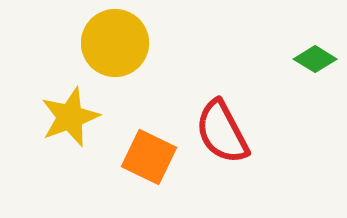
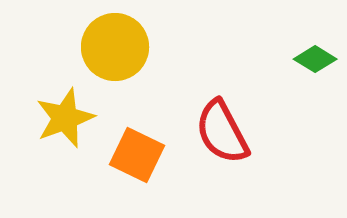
yellow circle: moved 4 px down
yellow star: moved 5 px left, 1 px down
orange square: moved 12 px left, 2 px up
